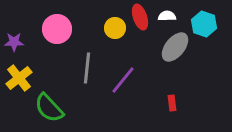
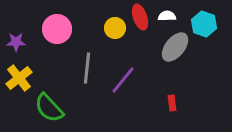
purple star: moved 2 px right
